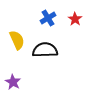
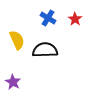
blue cross: rotated 28 degrees counterclockwise
